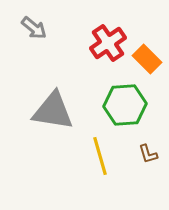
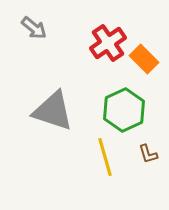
orange rectangle: moved 3 px left
green hexagon: moved 1 px left, 5 px down; rotated 21 degrees counterclockwise
gray triangle: rotated 9 degrees clockwise
yellow line: moved 5 px right, 1 px down
